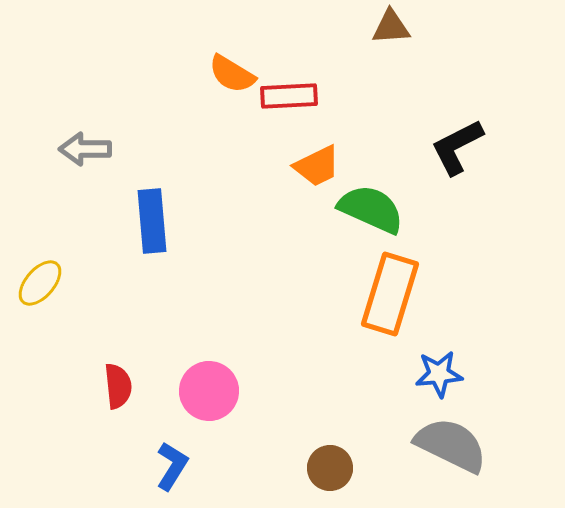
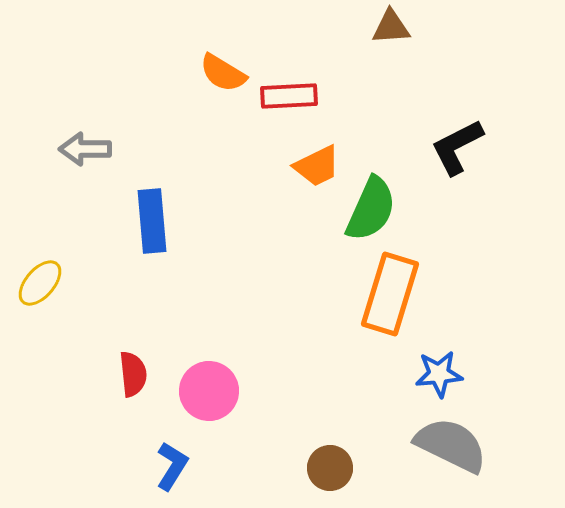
orange semicircle: moved 9 px left, 1 px up
green semicircle: rotated 90 degrees clockwise
red semicircle: moved 15 px right, 12 px up
